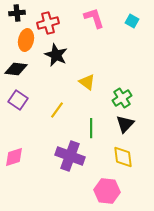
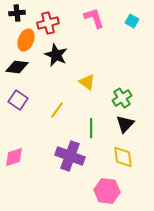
orange ellipse: rotated 10 degrees clockwise
black diamond: moved 1 px right, 2 px up
